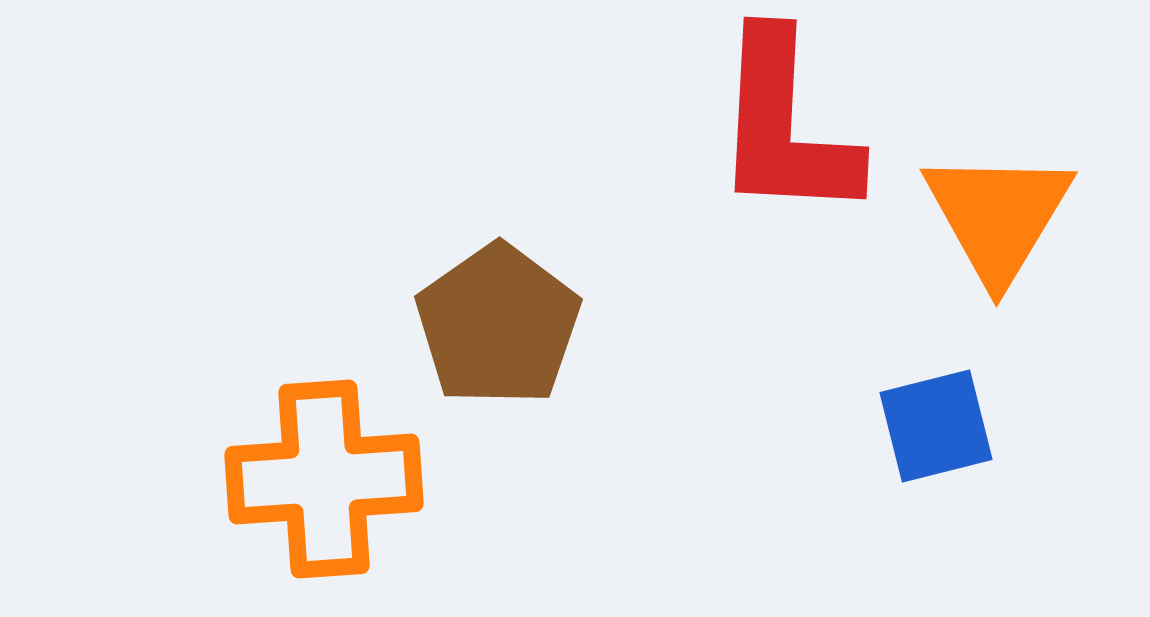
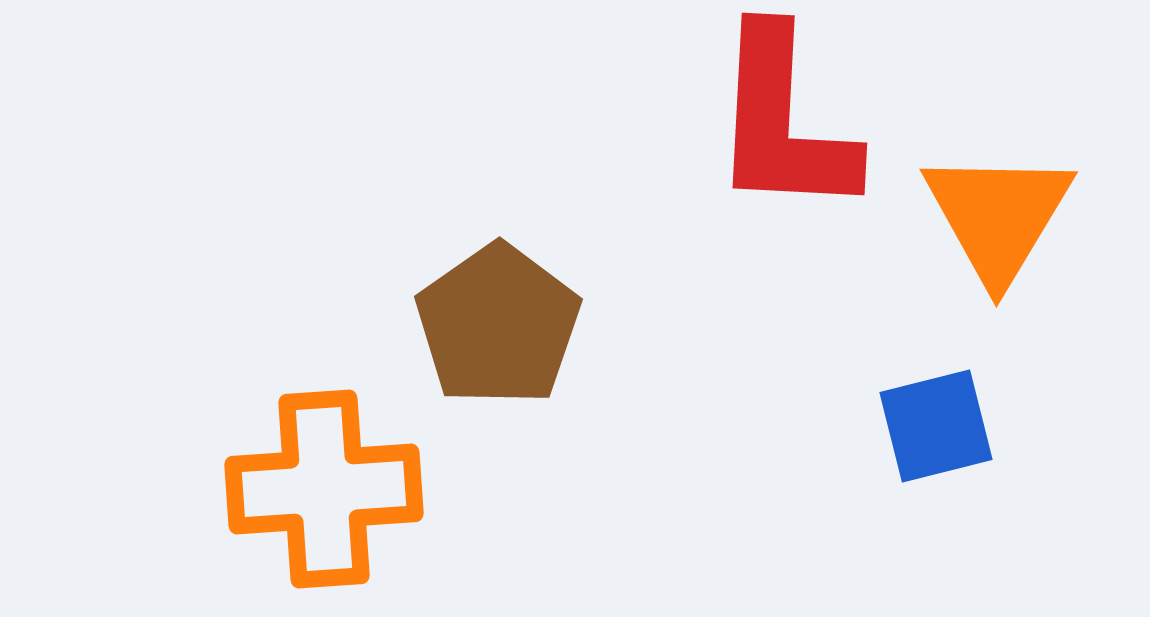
red L-shape: moved 2 px left, 4 px up
orange cross: moved 10 px down
